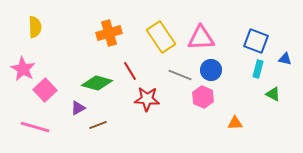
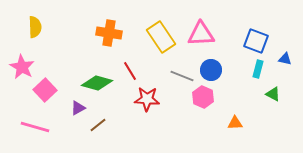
orange cross: rotated 25 degrees clockwise
pink triangle: moved 4 px up
pink star: moved 1 px left, 2 px up
gray line: moved 2 px right, 1 px down
brown line: rotated 18 degrees counterclockwise
